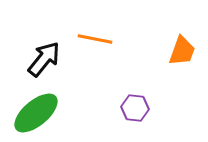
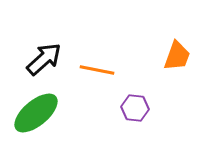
orange line: moved 2 px right, 31 px down
orange trapezoid: moved 5 px left, 5 px down
black arrow: rotated 9 degrees clockwise
